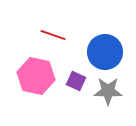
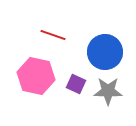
purple square: moved 3 px down
